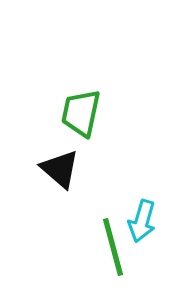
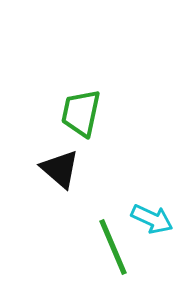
cyan arrow: moved 10 px right, 2 px up; rotated 81 degrees counterclockwise
green line: rotated 8 degrees counterclockwise
